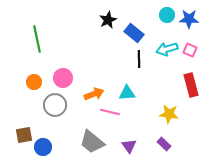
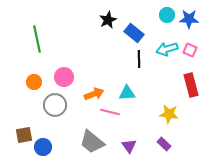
pink circle: moved 1 px right, 1 px up
